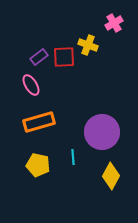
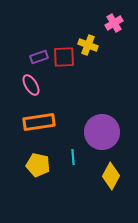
purple rectangle: rotated 18 degrees clockwise
orange rectangle: rotated 8 degrees clockwise
